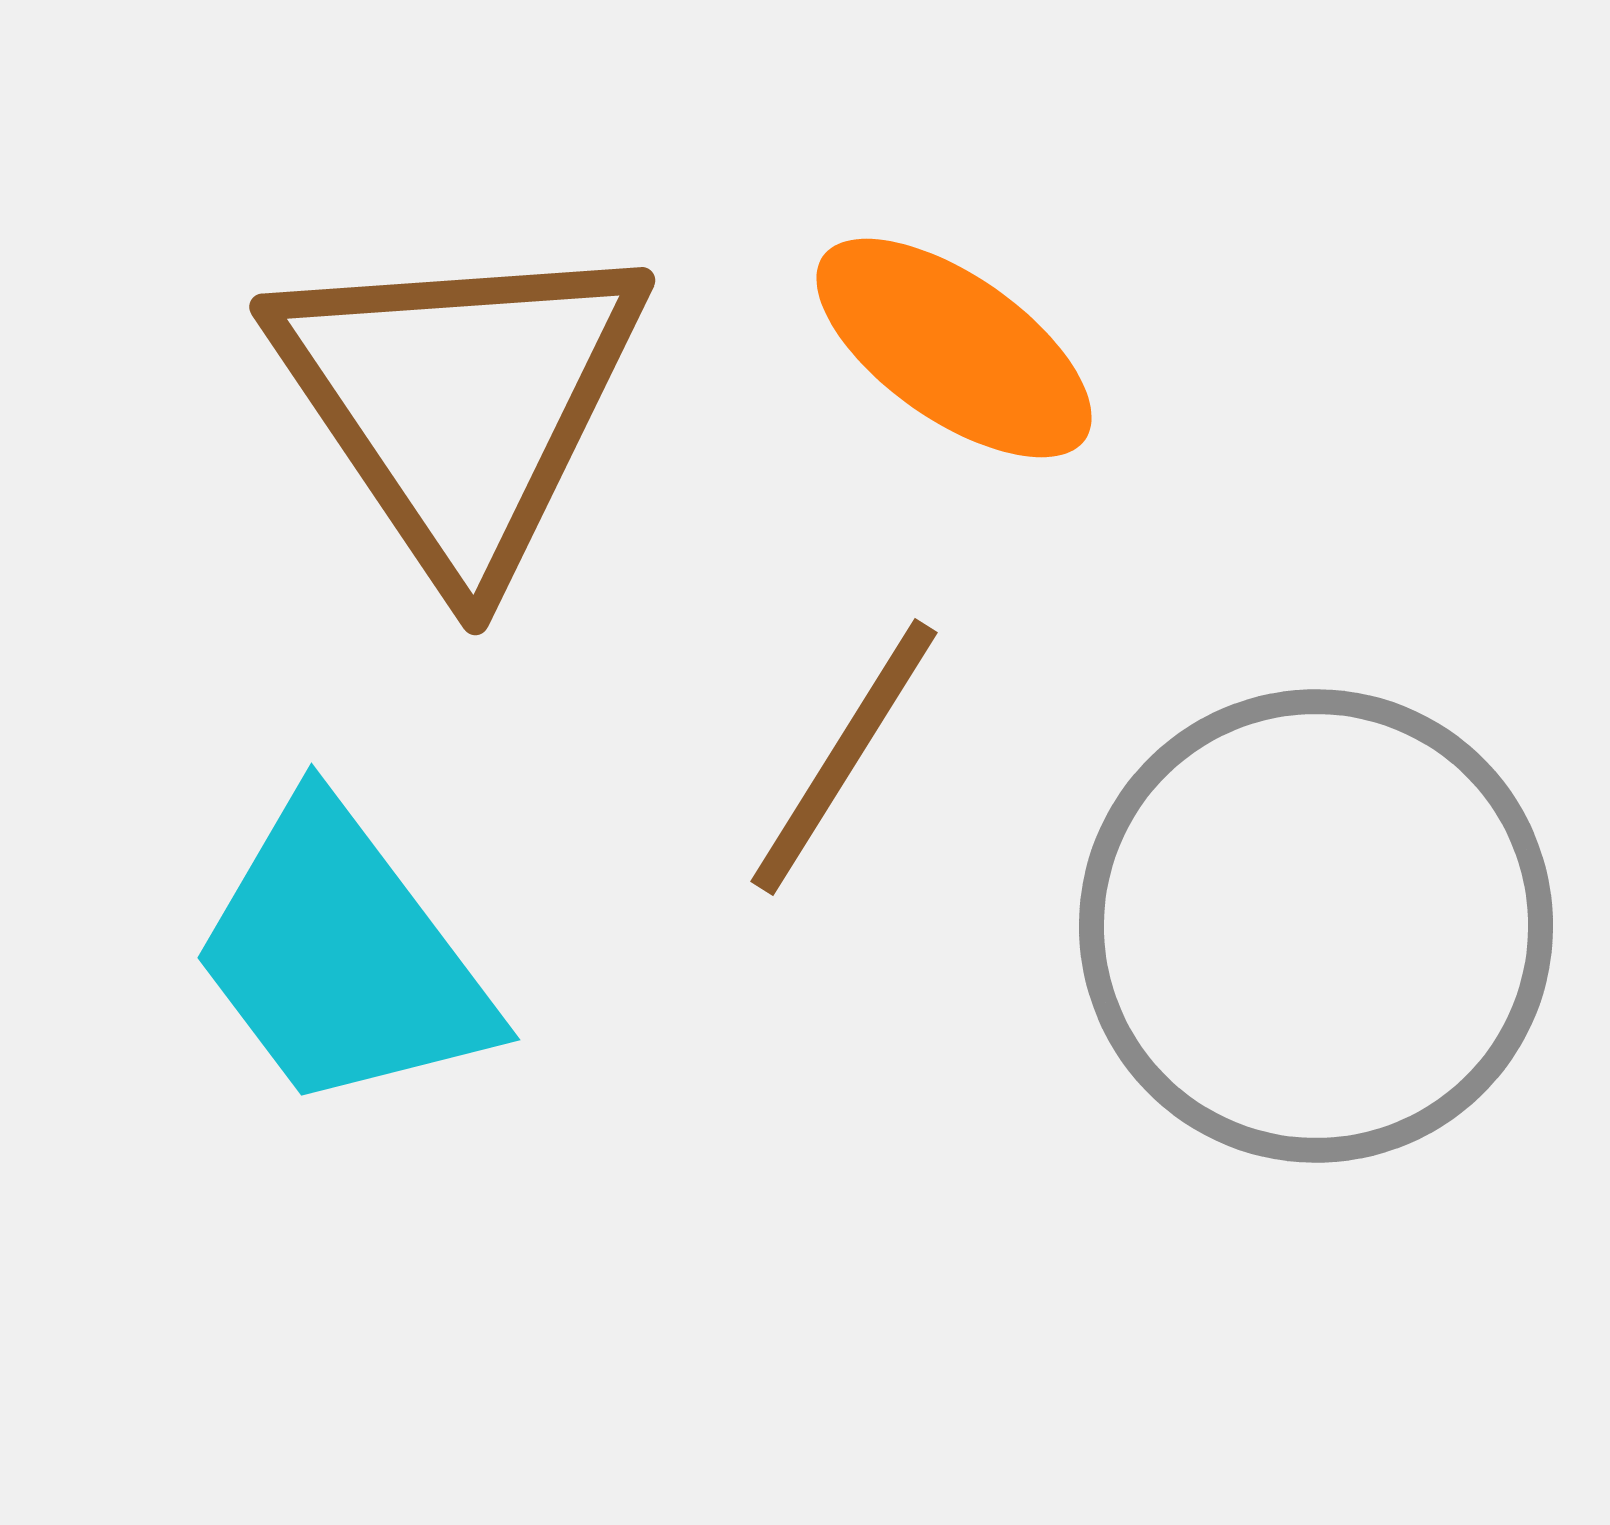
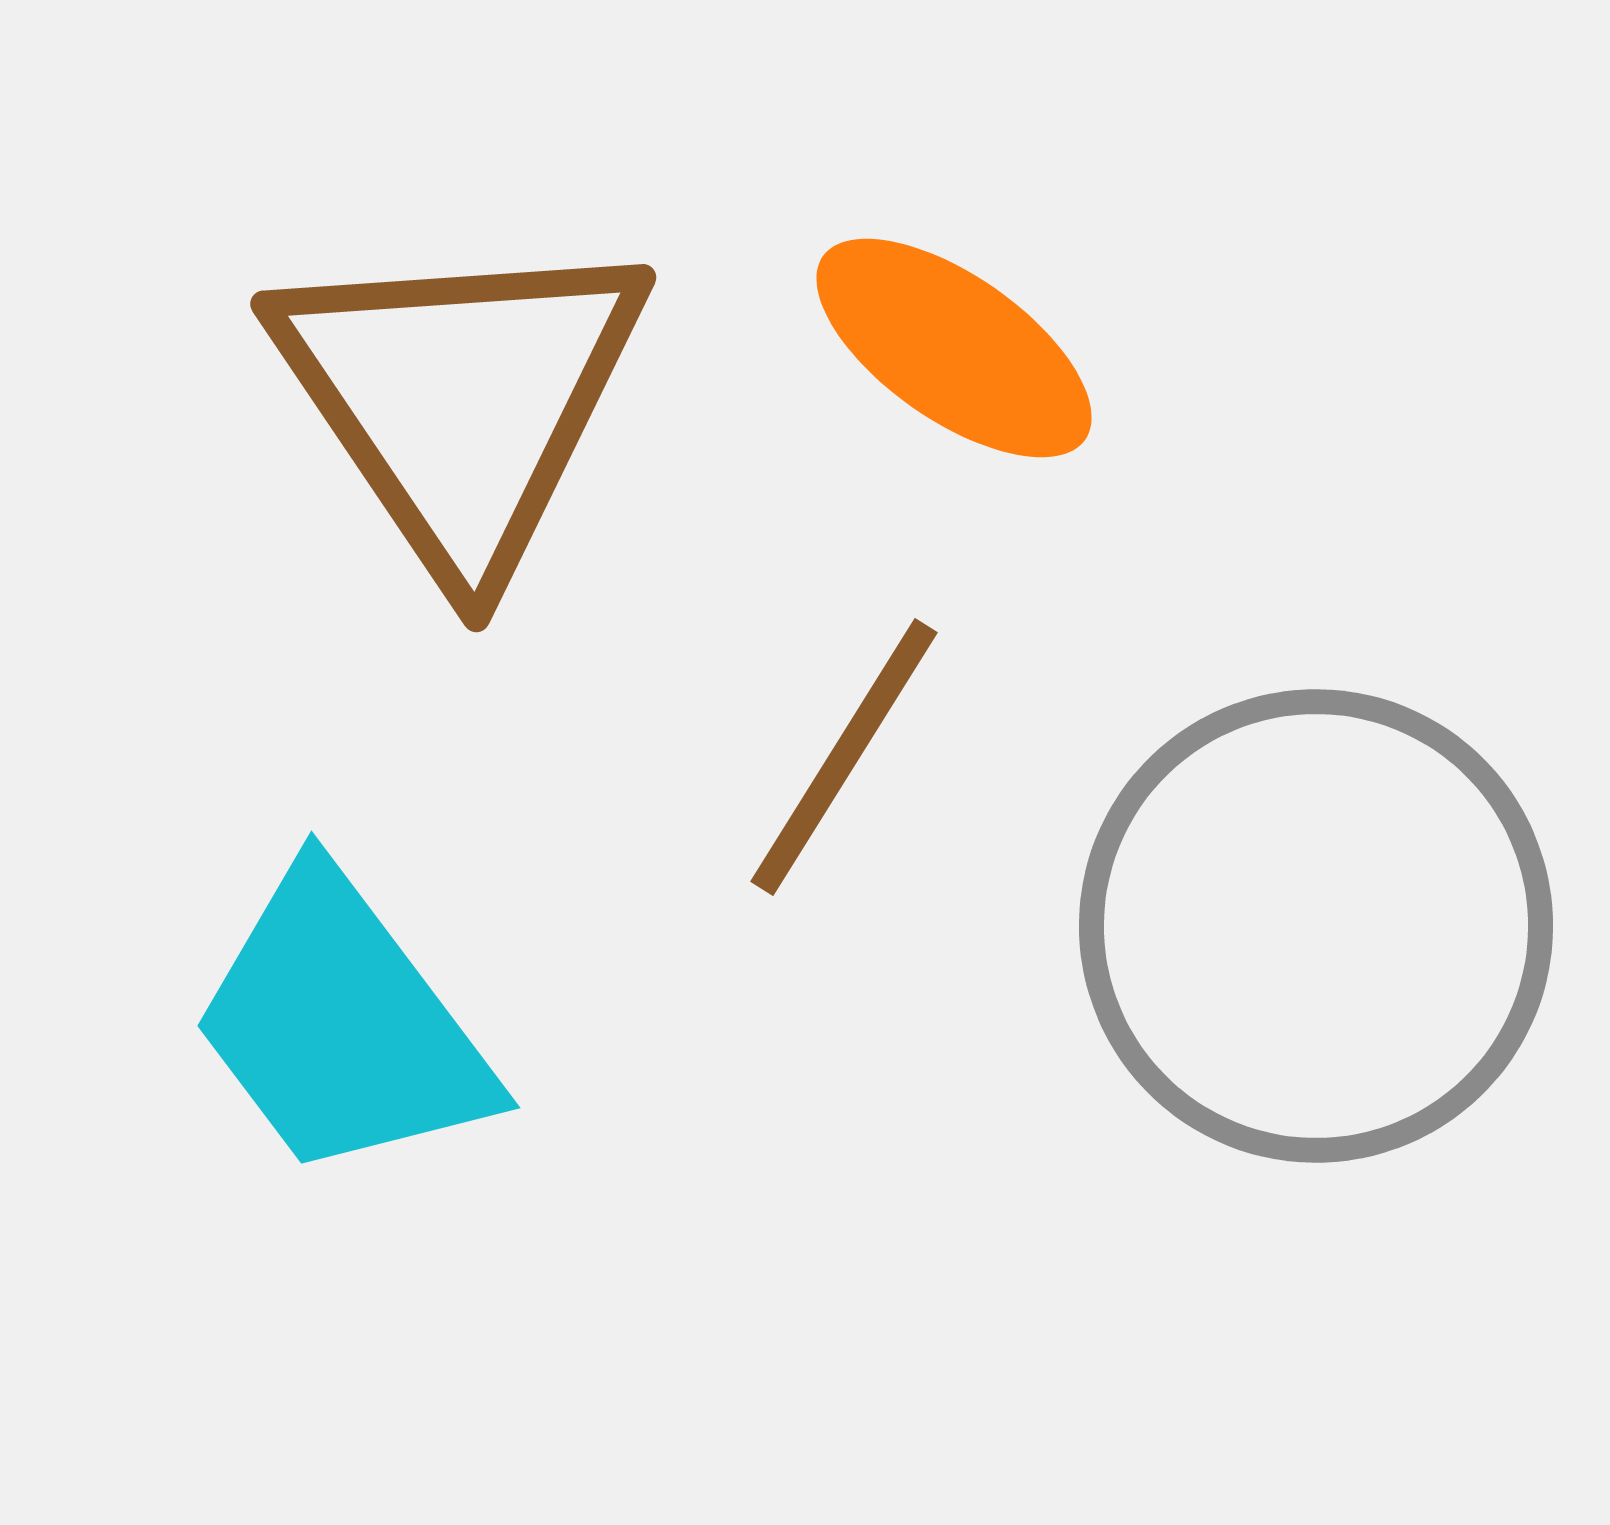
brown triangle: moved 1 px right, 3 px up
cyan trapezoid: moved 68 px down
